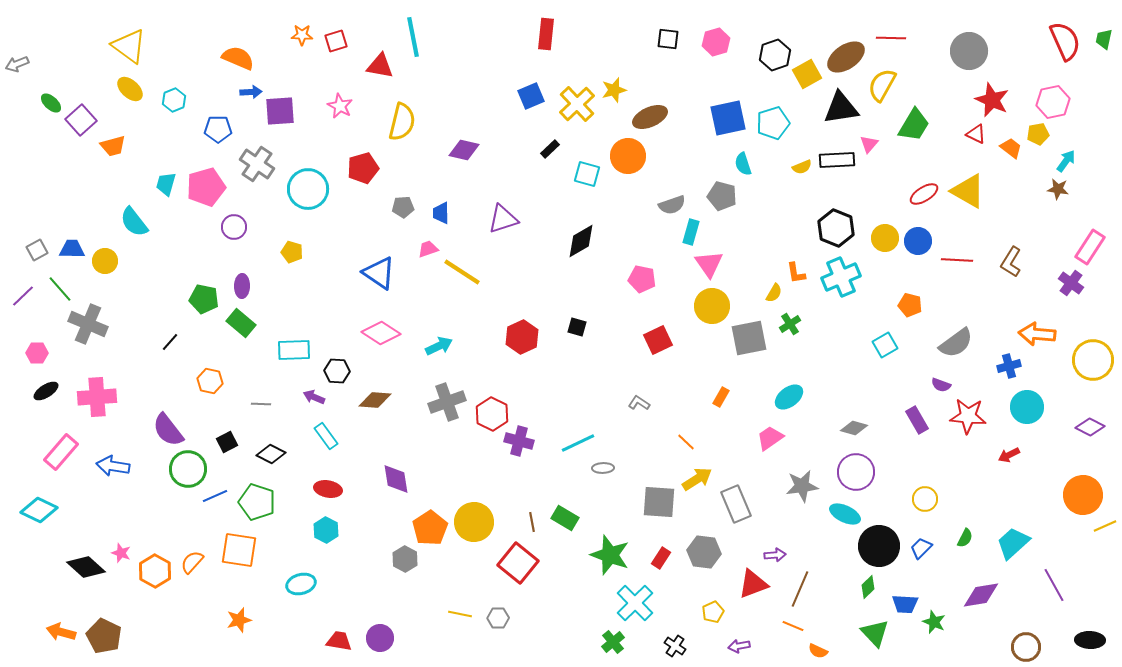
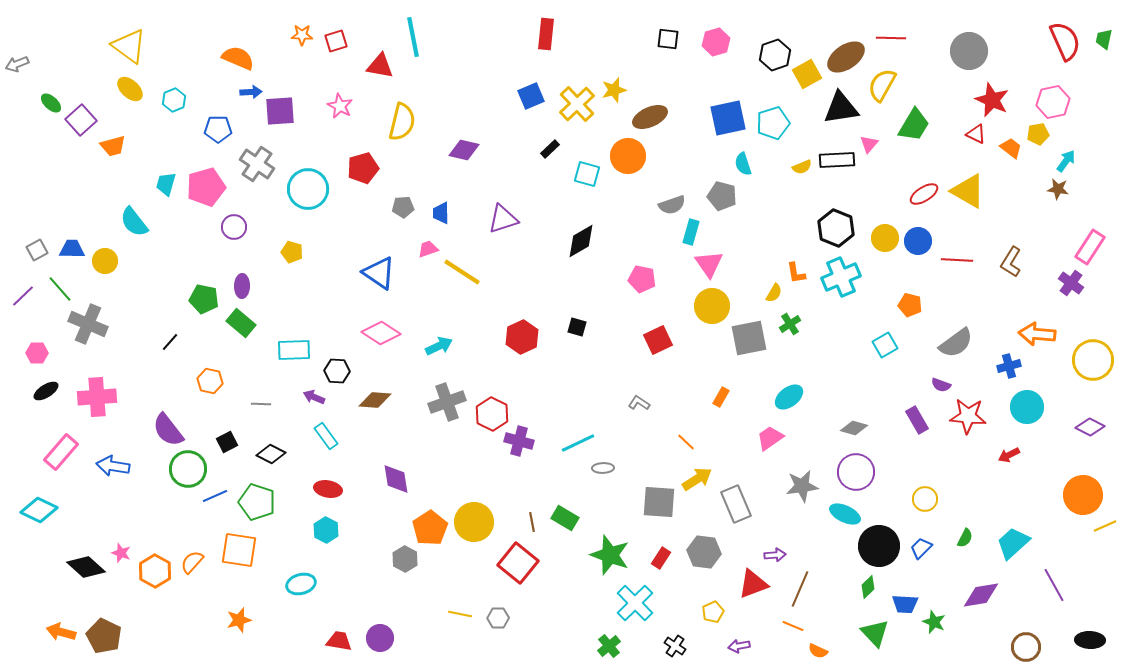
green cross at (613, 642): moved 4 px left, 4 px down
